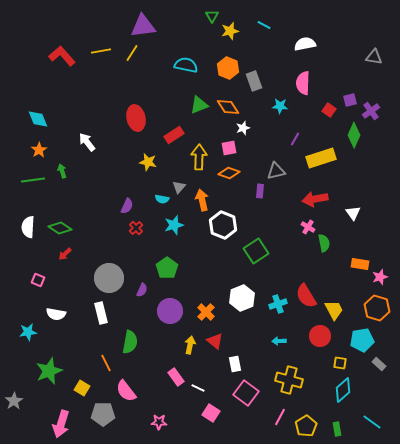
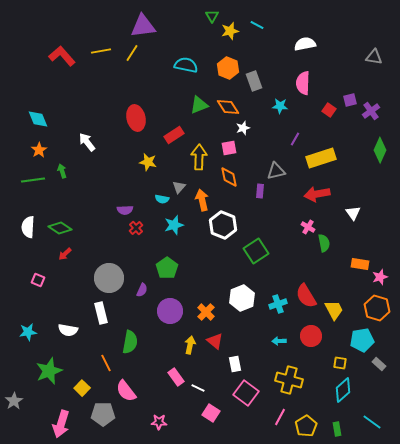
cyan line at (264, 25): moved 7 px left
green diamond at (354, 135): moved 26 px right, 15 px down
orange diamond at (229, 173): moved 4 px down; rotated 60 degrees clockwise
red arrow at (315, 199): moved 2 px right, 5 px up
purple semicircle at (127, 206): moved 2 px left, 4 px down; rotated 63 degrees clockwise
white semicircle at (56, 314): moved 12 px right, 16 px down
red circle at (320, 336): moved 9 px left
yellow square at (82, 388): rotated 14 degrees clockwise
